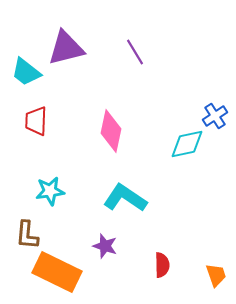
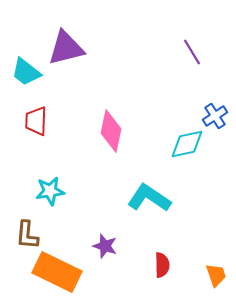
purple line: moved 57 px right
cyan L-shape: moved 24 px right
